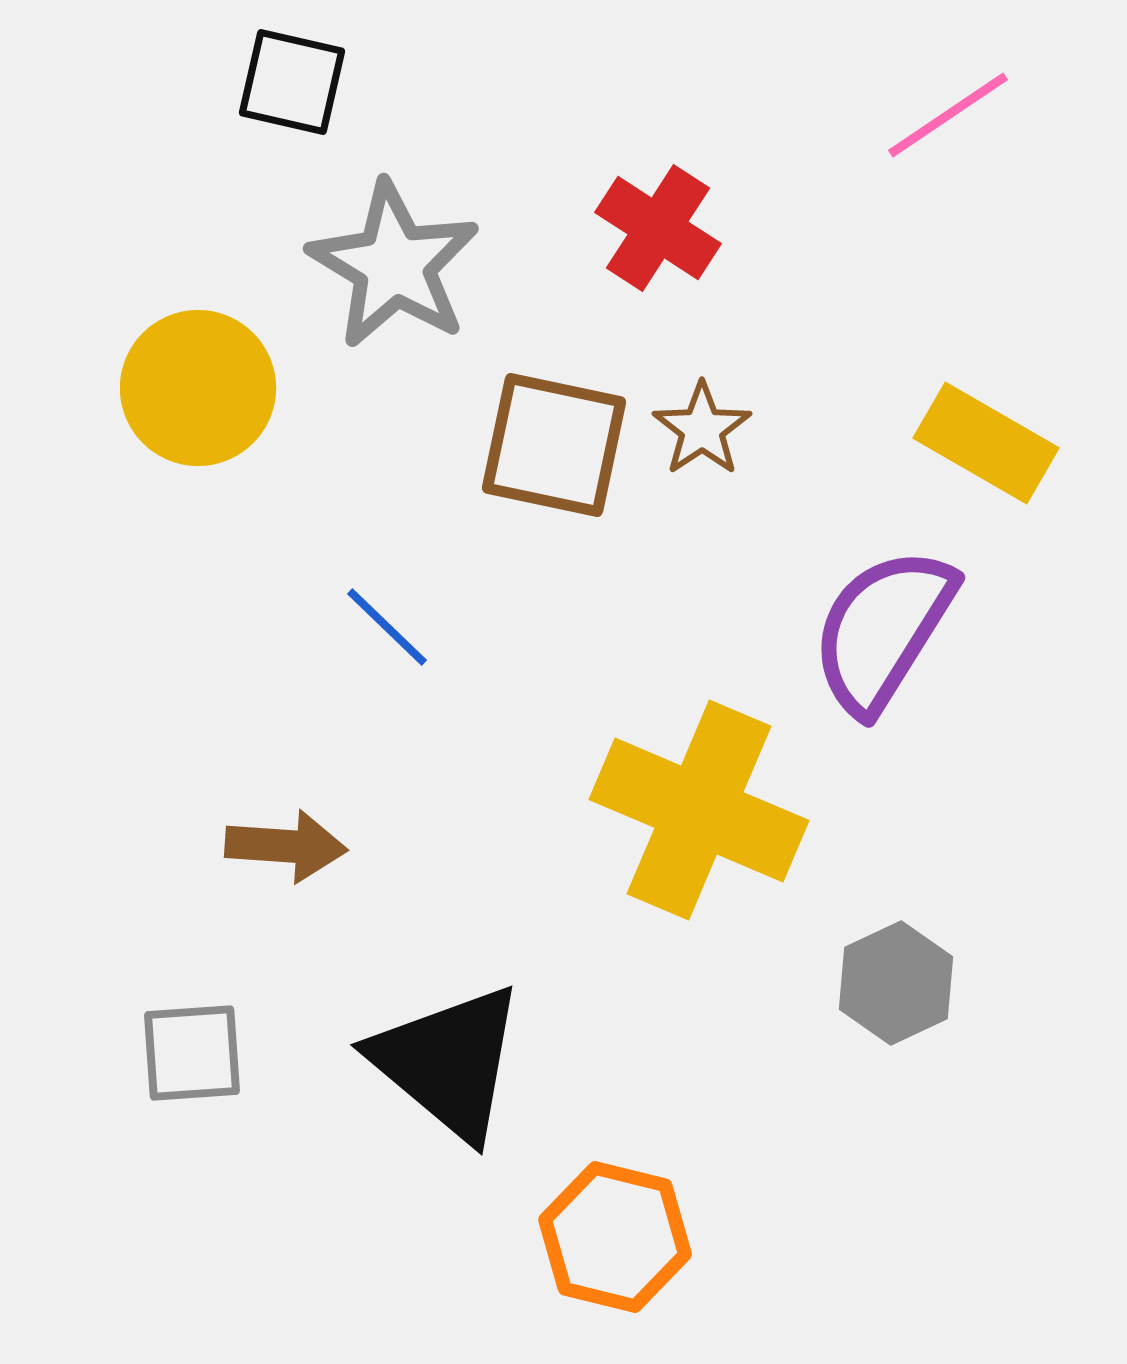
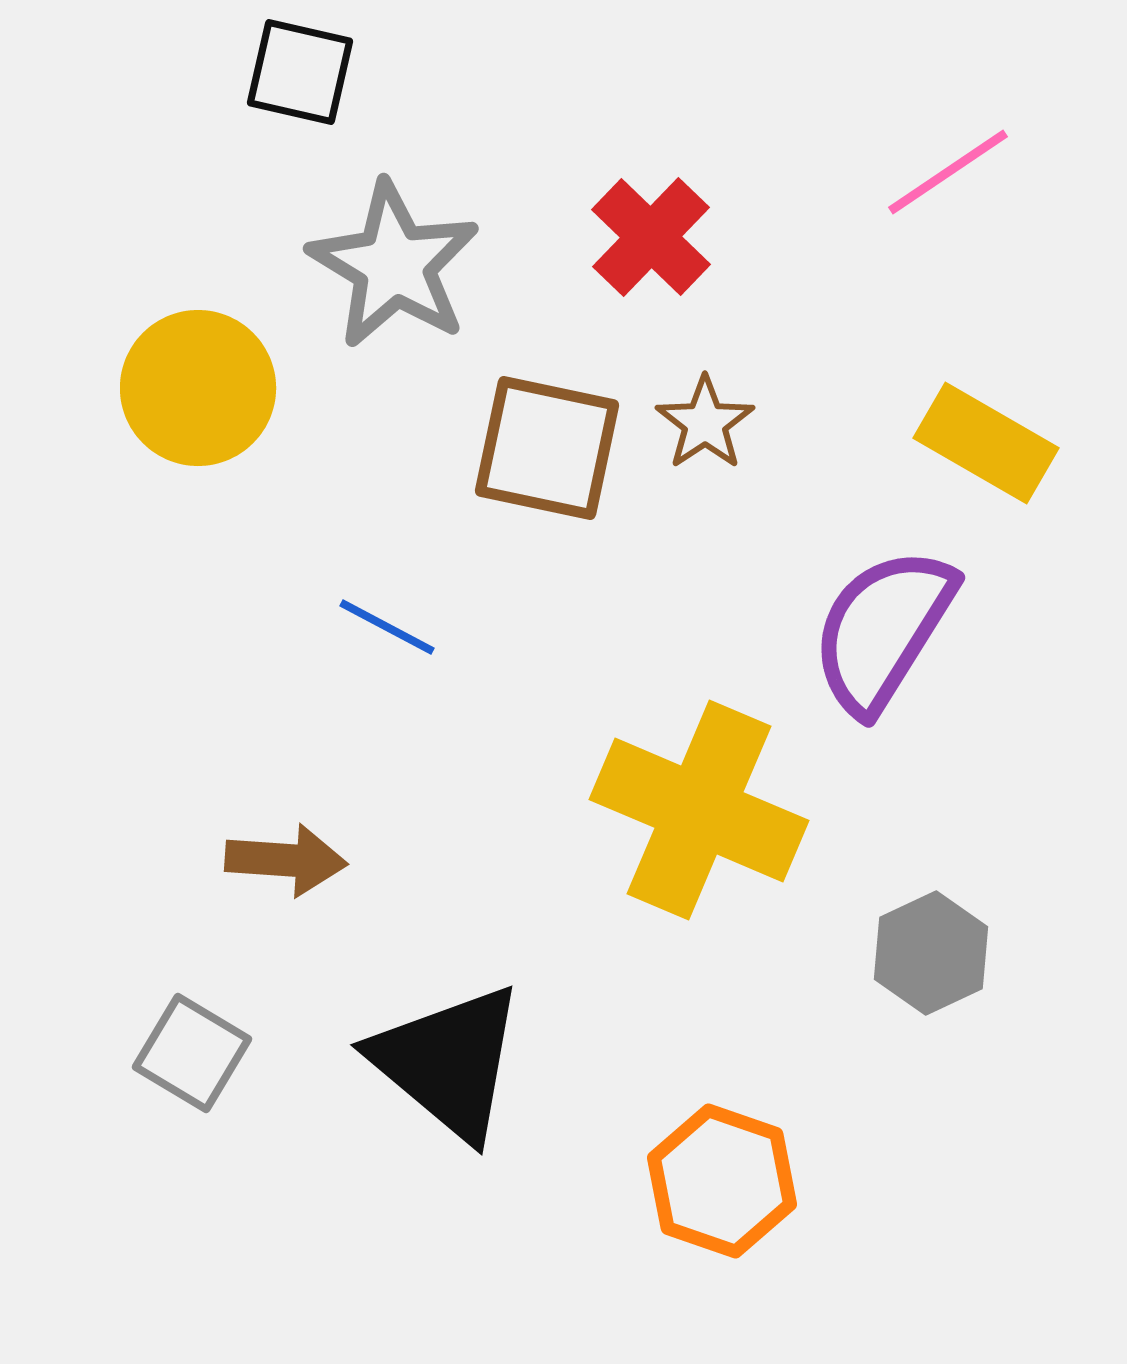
black square: moved 8 px right, 10 px up
pink line: moved 57 px down
red cross: moved 7 px left, 9 px down; rotated 11 degrees clockwise
brown star: moved 3 px right, 6 px up
brown square: moved 7 px left, 3 px down
blue line: rotated 16 degrees counterclockwise
brown arrow: moved 14 px down
gray hexagon: moved 35 px right, 30 px up
gray square: rotated 35 degrees clockwise
orange hexagon: moved 107 px right, 56 px up; rotated 5 degrees clockwise
